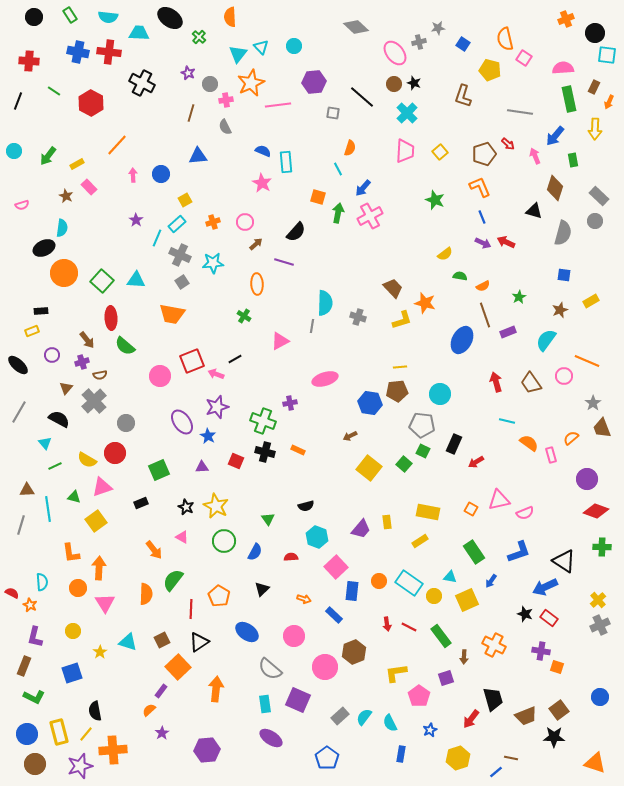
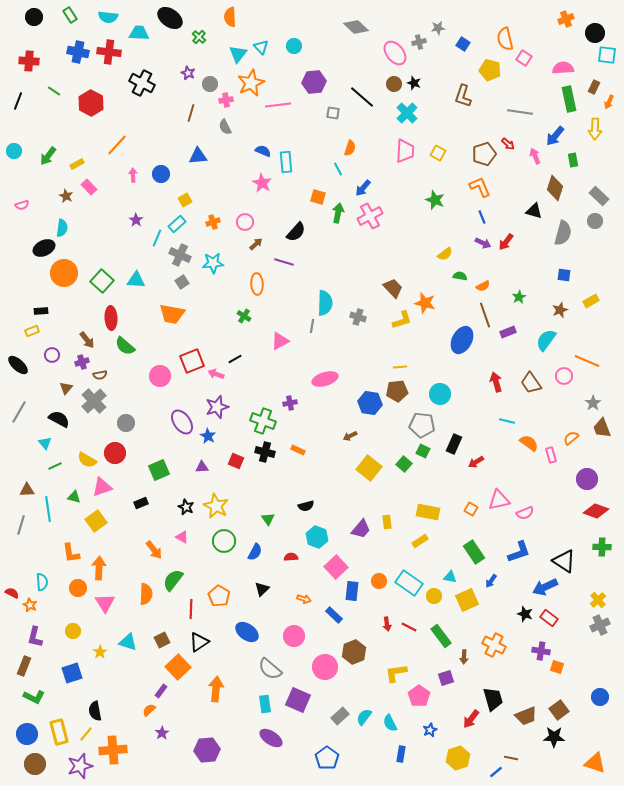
yellow square at (440, 152): moved 2 px left, 1 px down; rotated 21 degrees counterclockwise
red arrow at (506, 242): rotated 78 degrees counterclockwise
